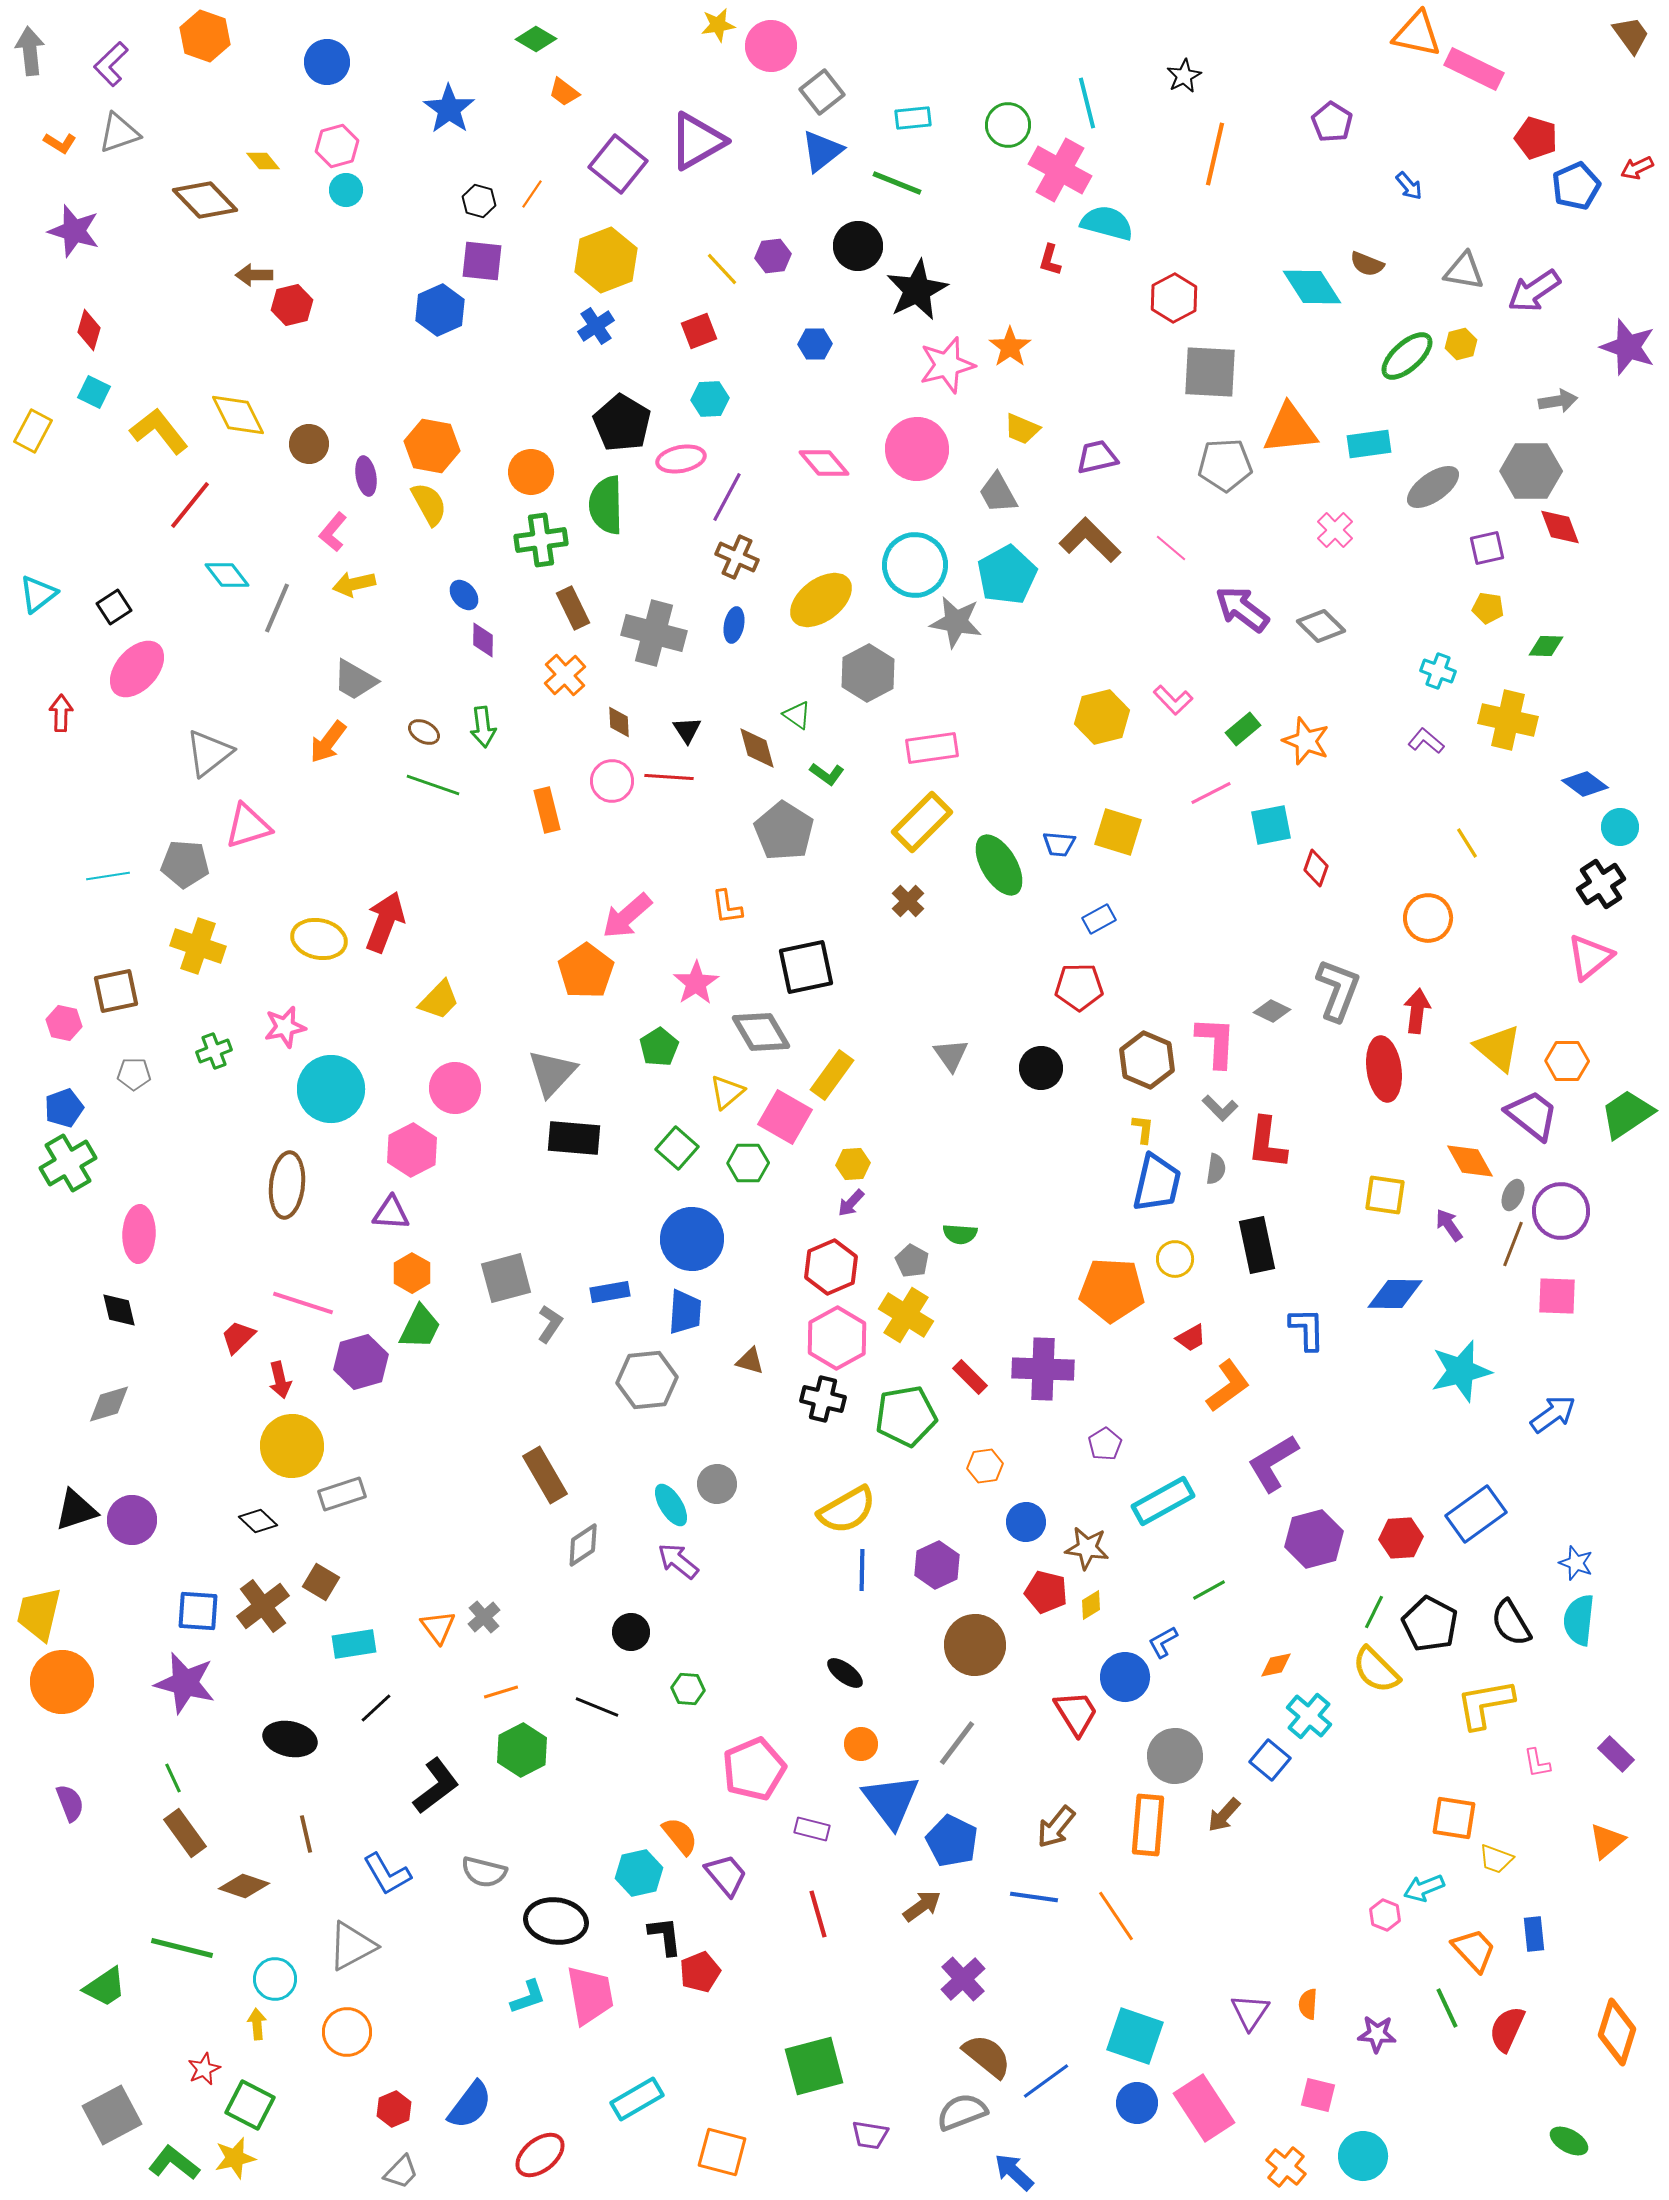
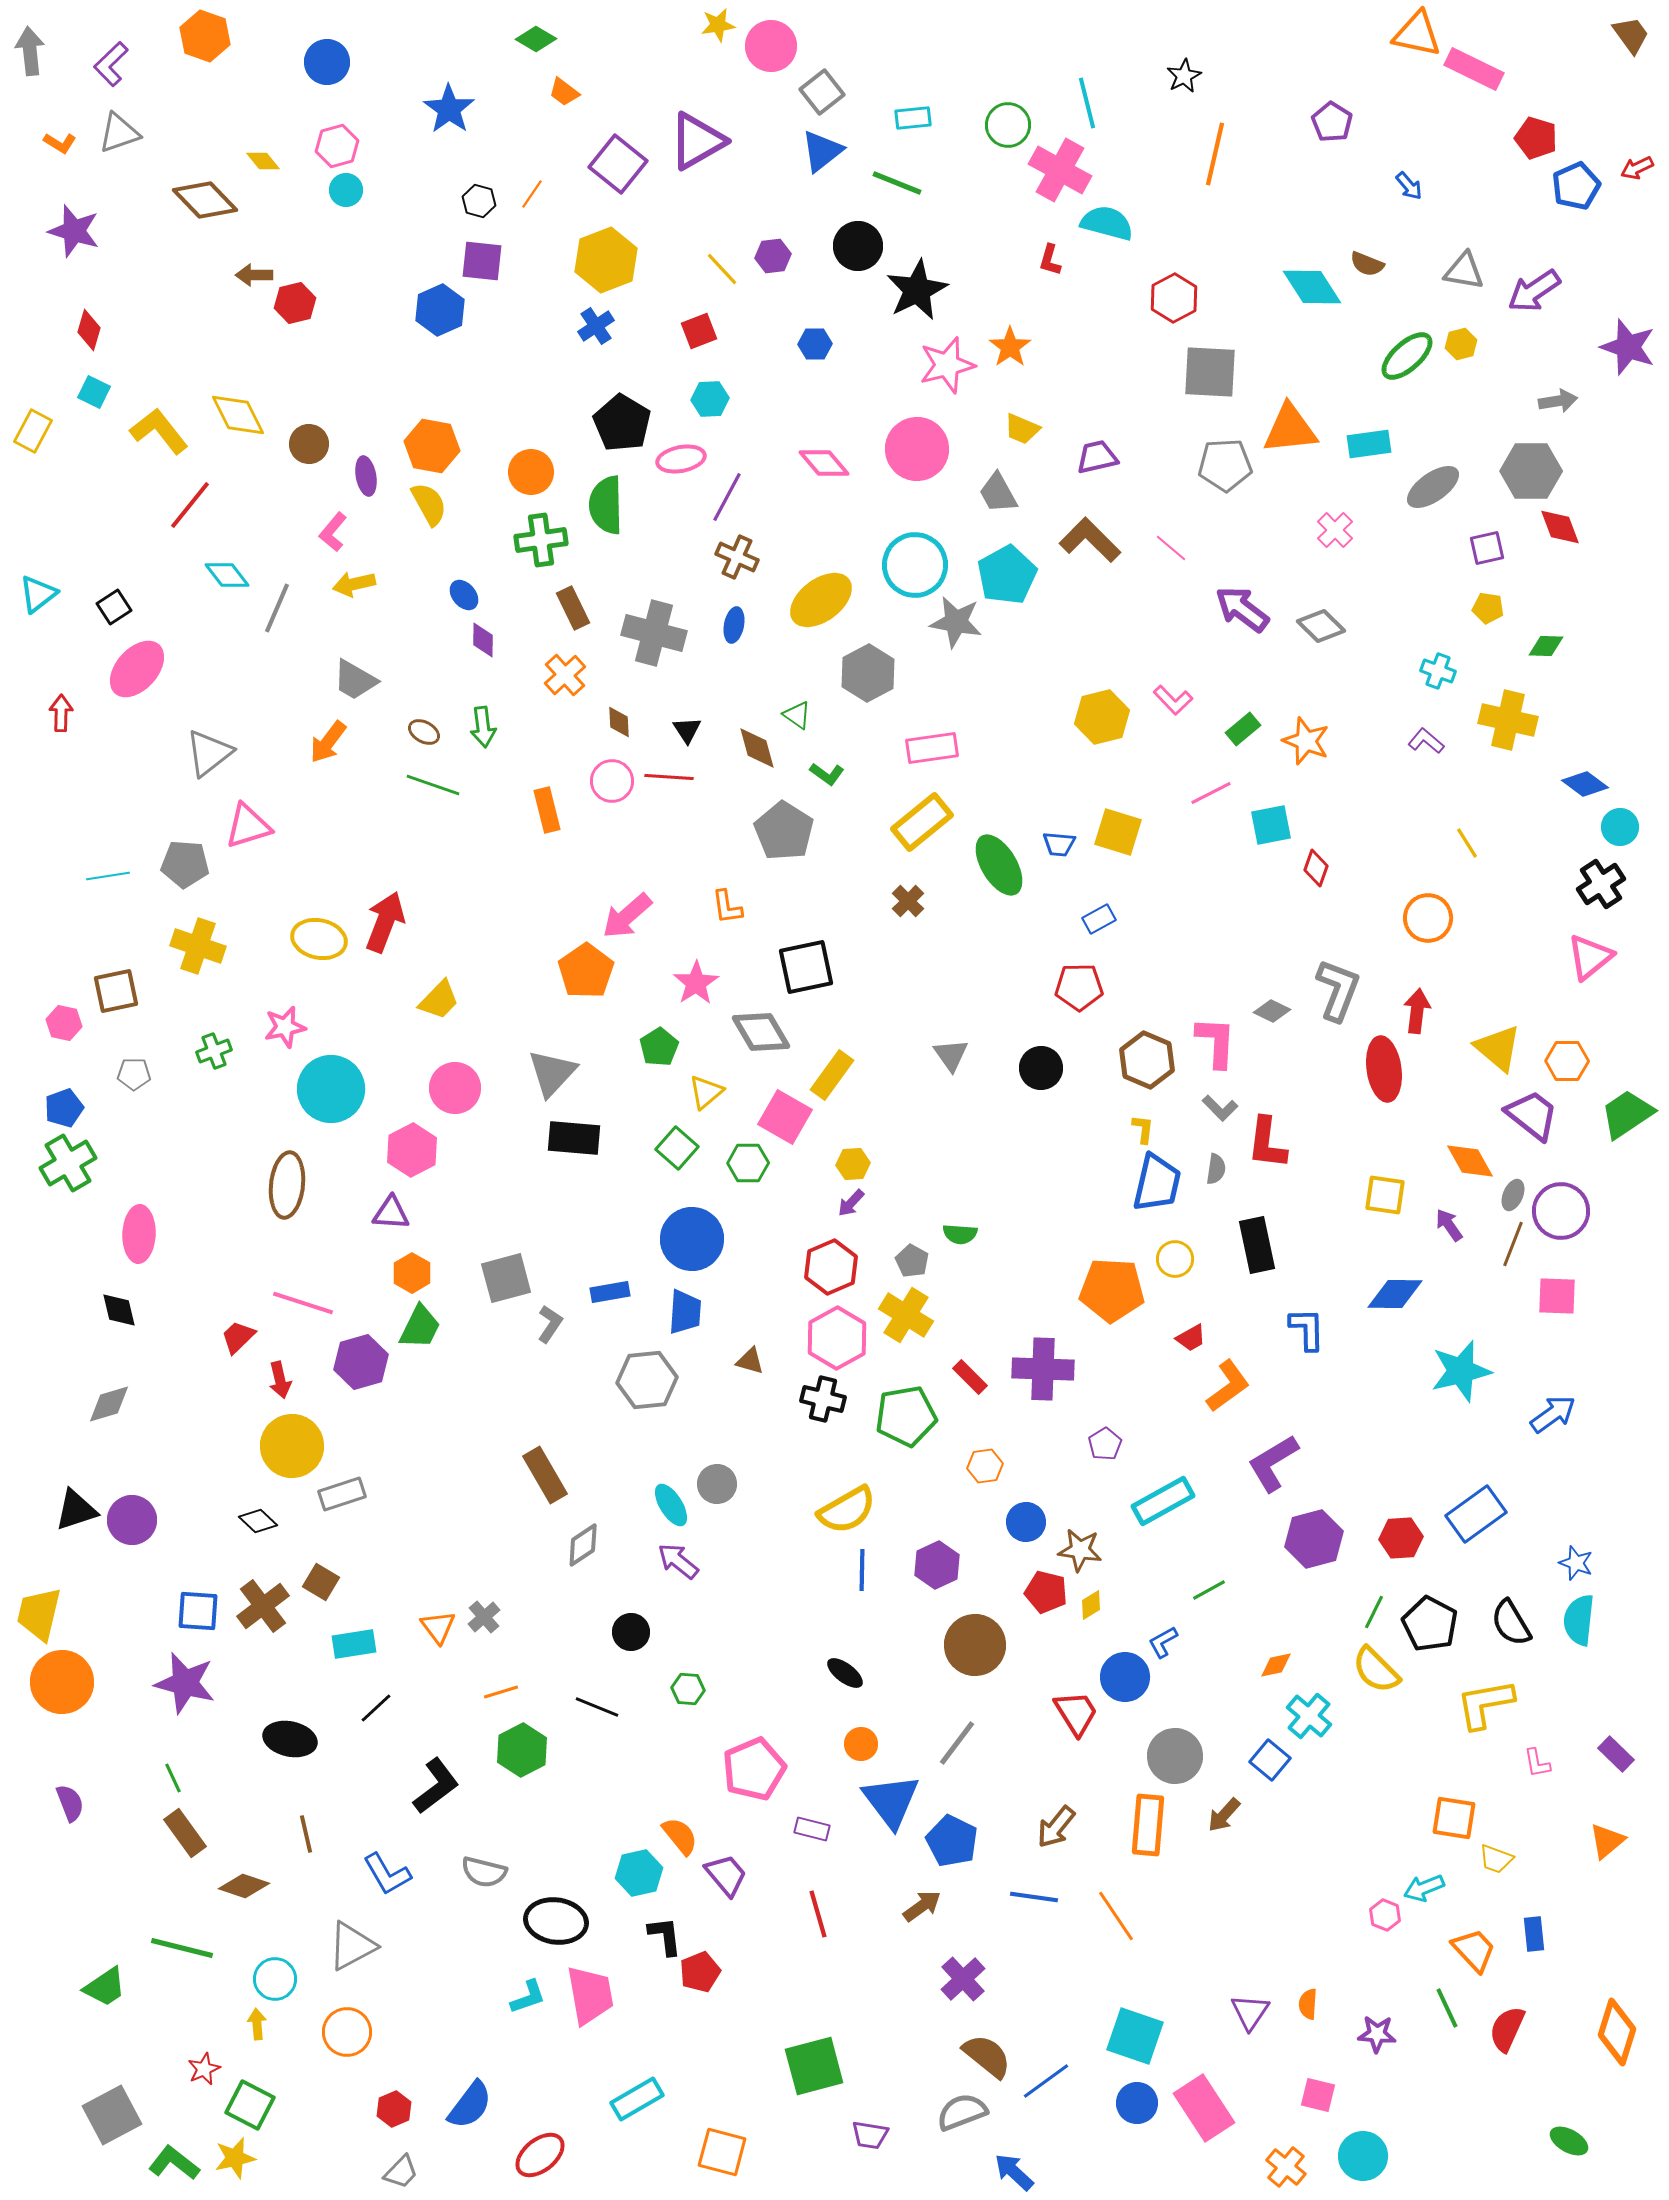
red hexagon at (292, 305): moved 3 px right, 2 px up
yellow rectangle at (922, 822): rotated 6 degrees clockwise
yellow triangle at (727, 1092): moved 21 px left
brown star at (1087, 1548): moved 7 px left, 2 px down
